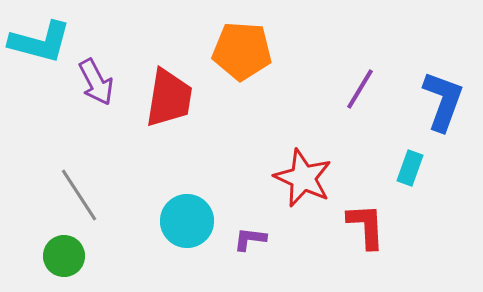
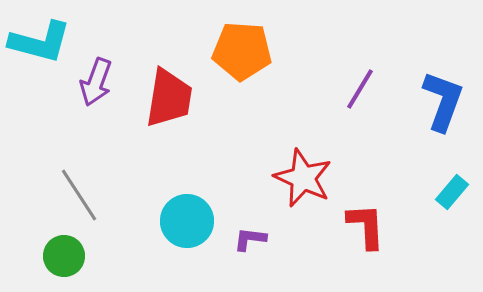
purple arrow: rotated 48 degrees clockwise
cyan rectangle: moved 42 px right, 24 px down; rotated 20 degrees clockwise
